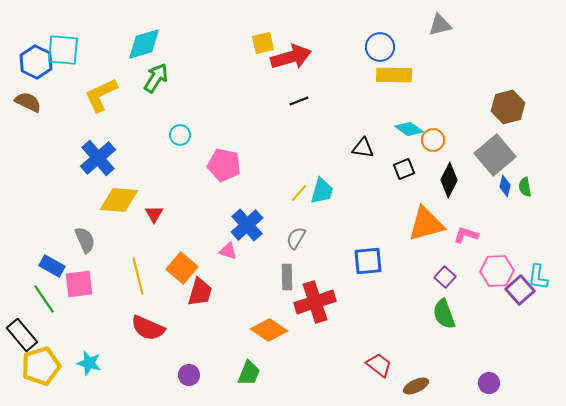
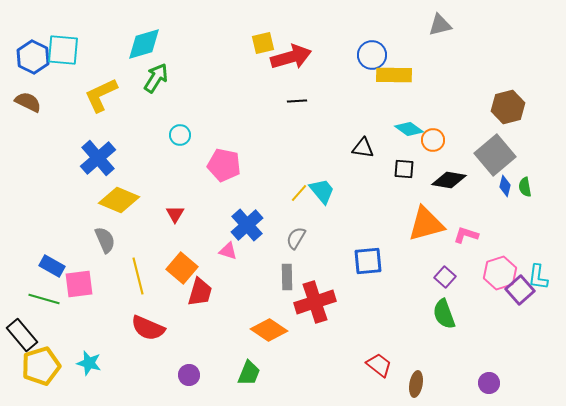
blue circle at (380, 47): moved 8 px left, 8 px down
blue hexagon at (36, 62): moved 3 px left, 5 px up
black line at (299, 101): moved 2 px left; rotated 18 degrees clockwise
black square at (404, 169): rotated 25 degrees clockwise
black diamond at (449, 180): rotated 72 degrees clockwise
cyan trapezoid at (322, 191): rotated 56 degrees counterclockwise
yellow diamond at (119, 200): rotated 18 degrees clockwise
red triangle at (154, 214): moved 21 px right
gray semicircle at (85, 240): moved 20 px right
pink hexagon at (497, 271): moved 3 px right, 2 px down; rotated 16 degrees counterclockwise
green line at (44, 299): rotated 40 degrees counterclockwise
brown ellipse at (416, 386): moved 2 px up; rotated 55 degrees counterclockwise
